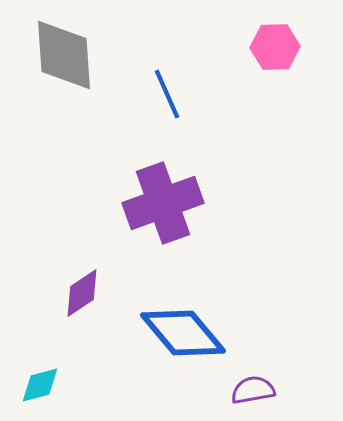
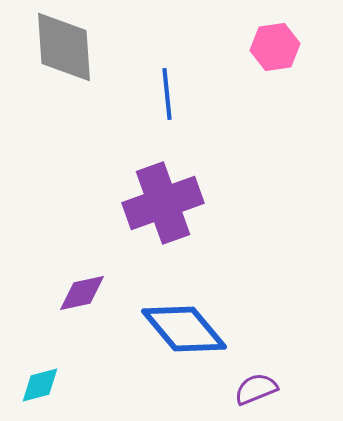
pink hexagon: rotated 6 degrees counterclockwise
gray diamond: moved 8 px up
blue line: rotated 18 degrees clockwise
purple diamond: rotated 21 degrees clockwise
blue diamond: moved 1 px right, 4 px up
purple semicircle: moved 3 px right, 1 px up; rotated 12 degrees counterclockwise
